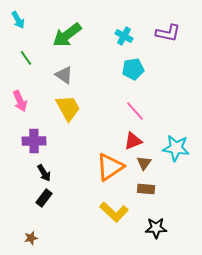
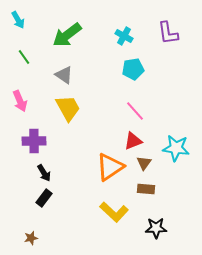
purple L-shape: rotated 70 degrees clockwise
green line: moved 2 px left, 1 px up
